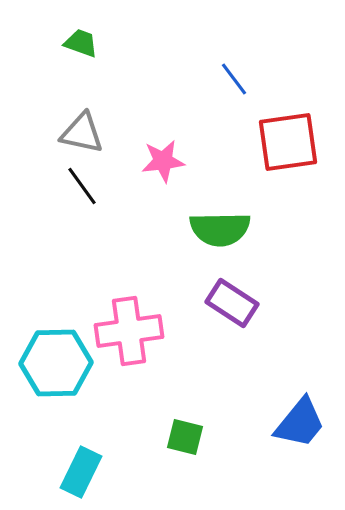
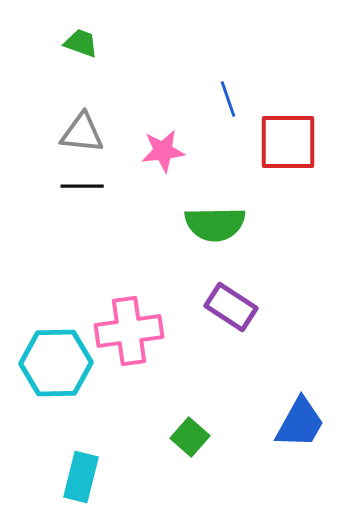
blue line: moved 6 px left, 20 px down; rotated 18 degrees clockwise
gray triangle: rotated 6 degrees counterclockwise
red square: rotated 8 degrees clockwise
pink star: moved 10 px up
black line: rotated 54 degrees counterclockwise
green semicircle: moved 5 px left, 5 px up
purple rectangle: moved 1 px left, 4 px down
blue trapezoid: rotated 10 degrees counterclockwise
green square: moved 5 px right; rotated 27 degrees clockwise
cyan rectangle: moved 5 px down; rotated 12 degrees counterclockwise
